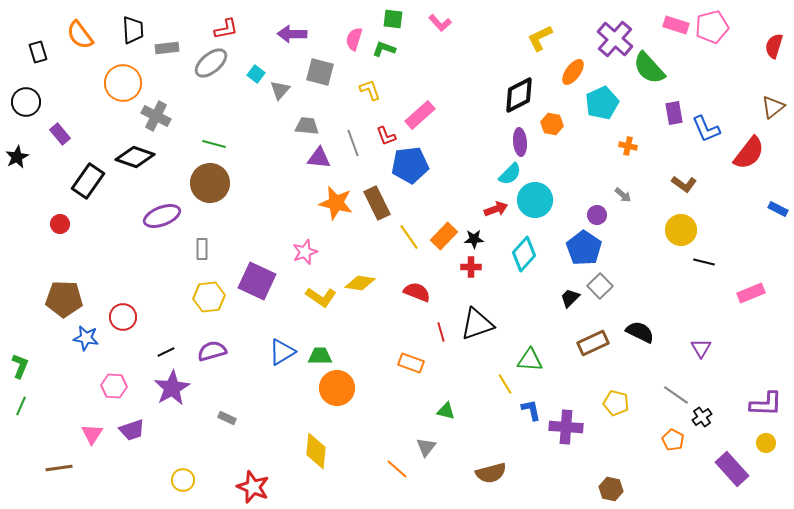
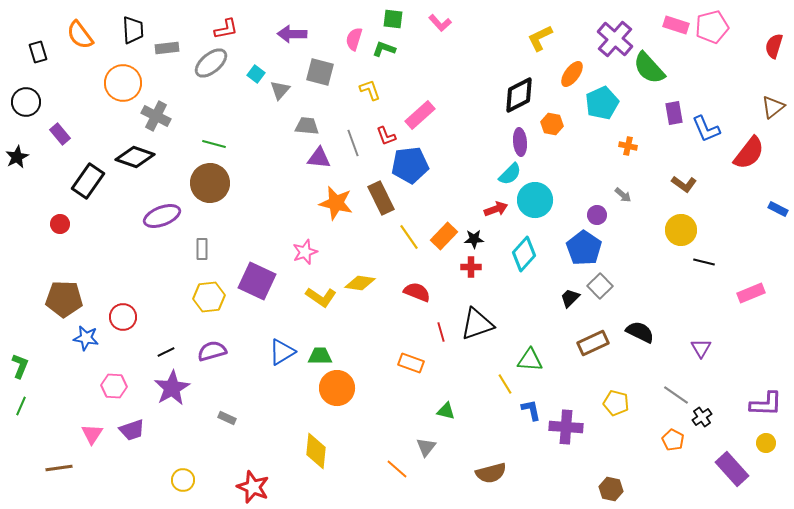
orange ellipse at (573, 72): moved 1 px left, 2 px down
brown rectangle at (377, 203): moved 4 px right, 5 px up
